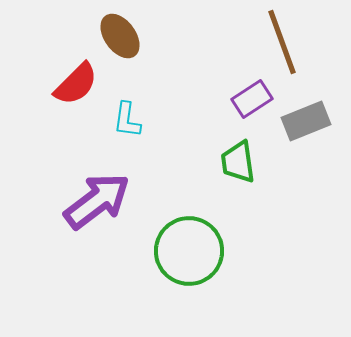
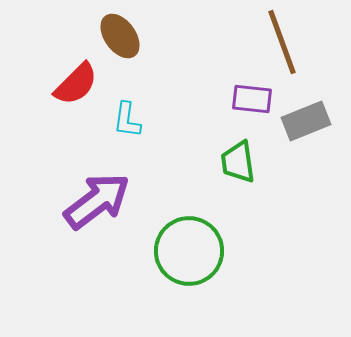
purple rectangle: rotated 39 degrees clockwise
